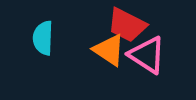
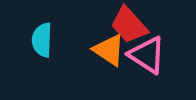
red trapezoid: moved 2 px right; rotated 21 degrees clockwise
cyan semicircle: moved 1 px left, 2 px down
